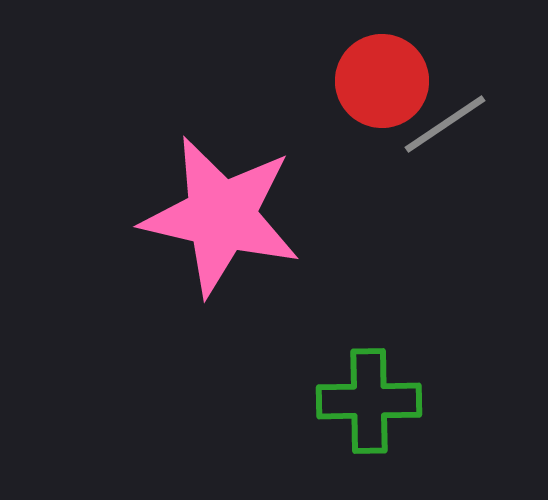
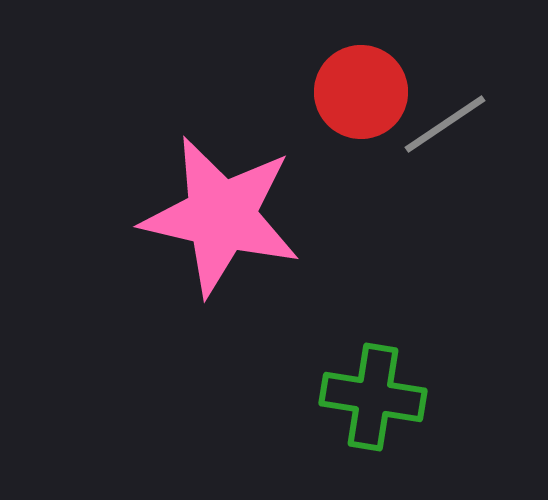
red circle: moved 21 px left, 11 px down
green cross: moved 4 px right, 4 px up; rotated 10 degrees clockwise
